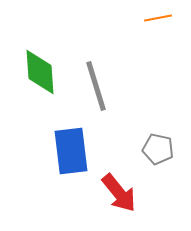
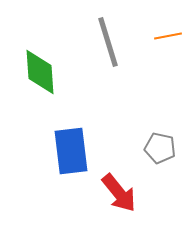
orange line: moved 10 px right, 18 px down
gray line: moved 12 px right, 44 px up
gray pentagon: moved 2 px right, 1 px up
